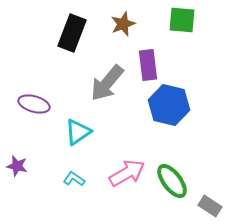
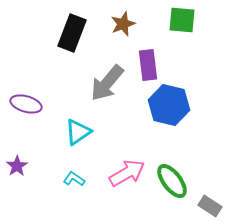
purple ellipse: moved 8 px left
purple star: rotated 25 degrees clockwise
